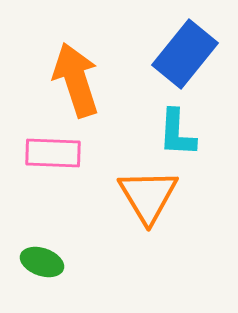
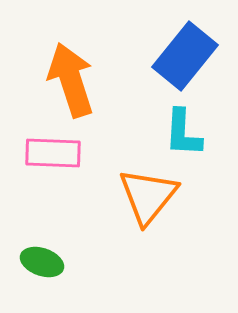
blue rectangle: moved 2 px down
orange arrow: moved 5 px left
cyan L-shape: moved 6 px right
orange triangle: rotated 10 degrees clockwise
